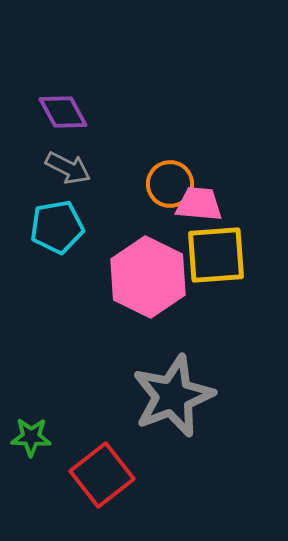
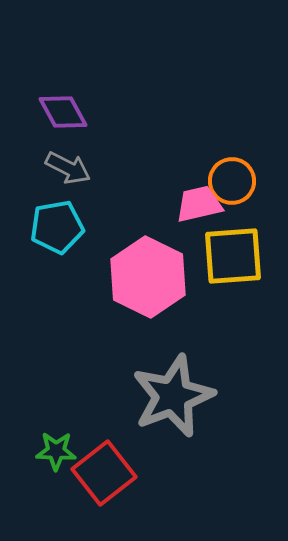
orange circle: moved 62 px right, 3 px up
pink trapezoid: rotated 18 degrees counterclockwise
yellow square: moved 17 px right, 1 px down
green star: moved 25 px right, 14 px down
red square: moved 2 px right, 2 px up
